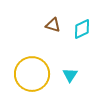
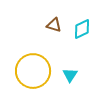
brown triangle: moved 1 px right
yellow circle: moved 1 px right, 3 px up
